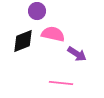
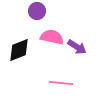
pink semicircle: moved 1 px left, 3 px down
black diamond: moved 4 px left, 9 px down
purple arrow: moved 7 px up
